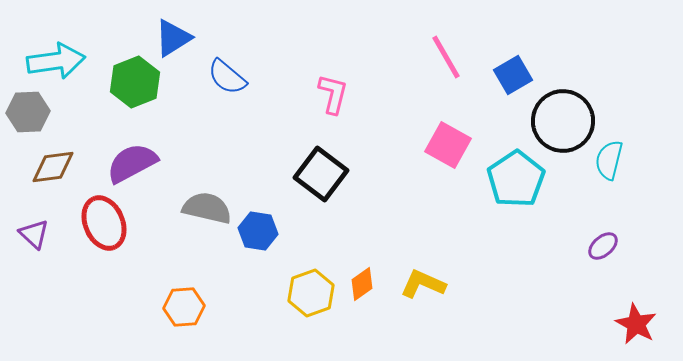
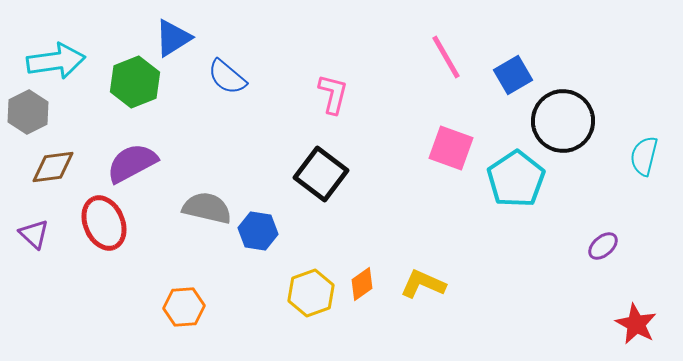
gray hexagon: rotated 24 degrees counterclockwise
pink square: moved 3 px right, 3 px down; rotated 9 degrees counterclockwise
cyan semicircle: moved 35 px right, 4 px up
